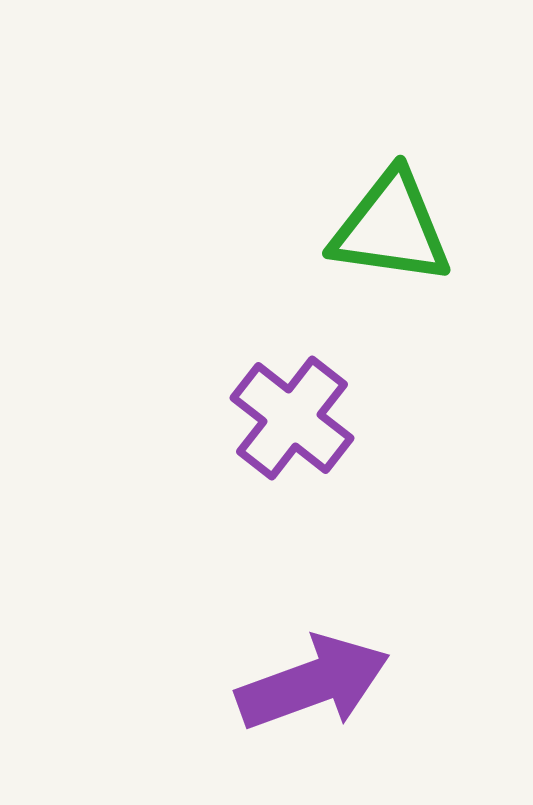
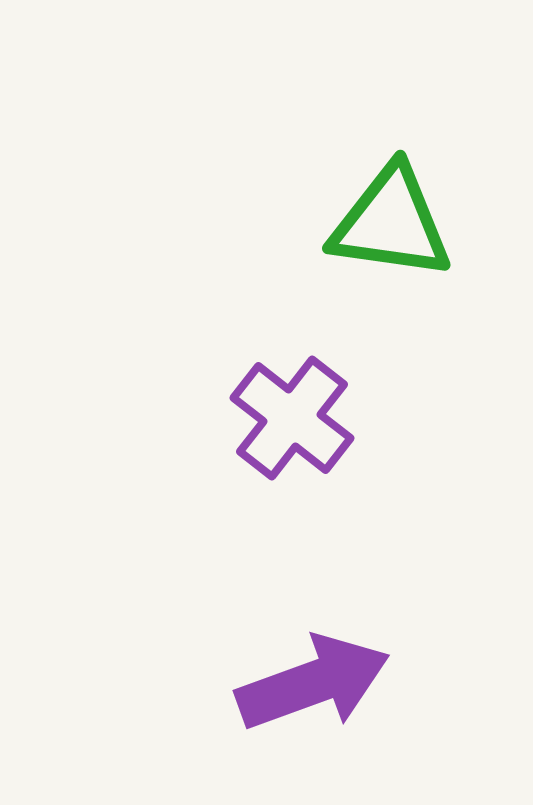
green triangle: moved 5 px up
